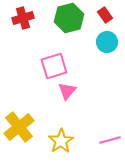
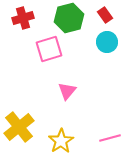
pink square: moved 5 px left, 17 px up
pink line: moved 2 px up
